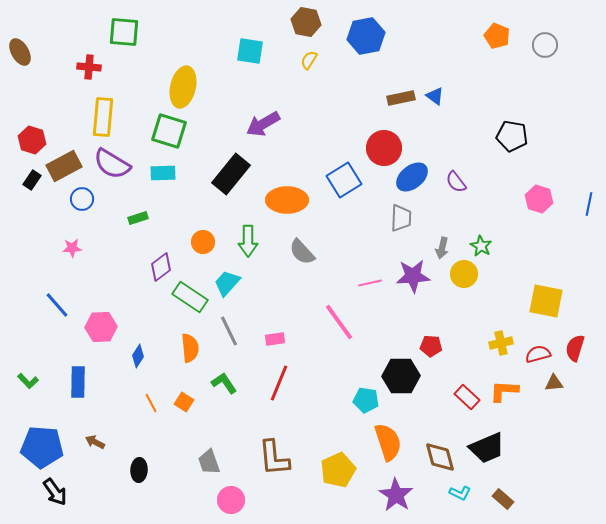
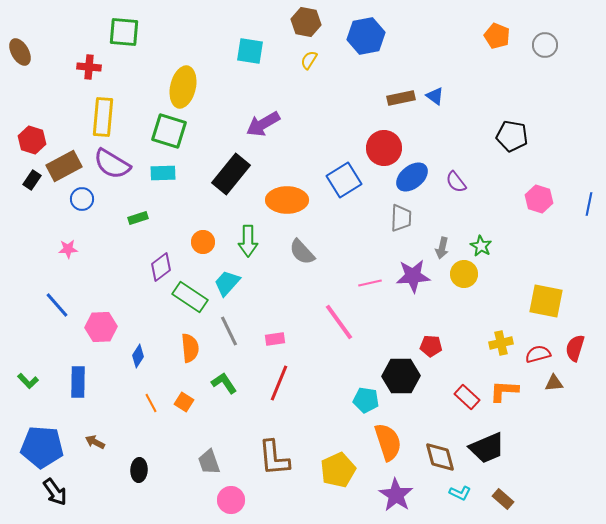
pink star at (72, 248): moved 4 px left, 1 px down
